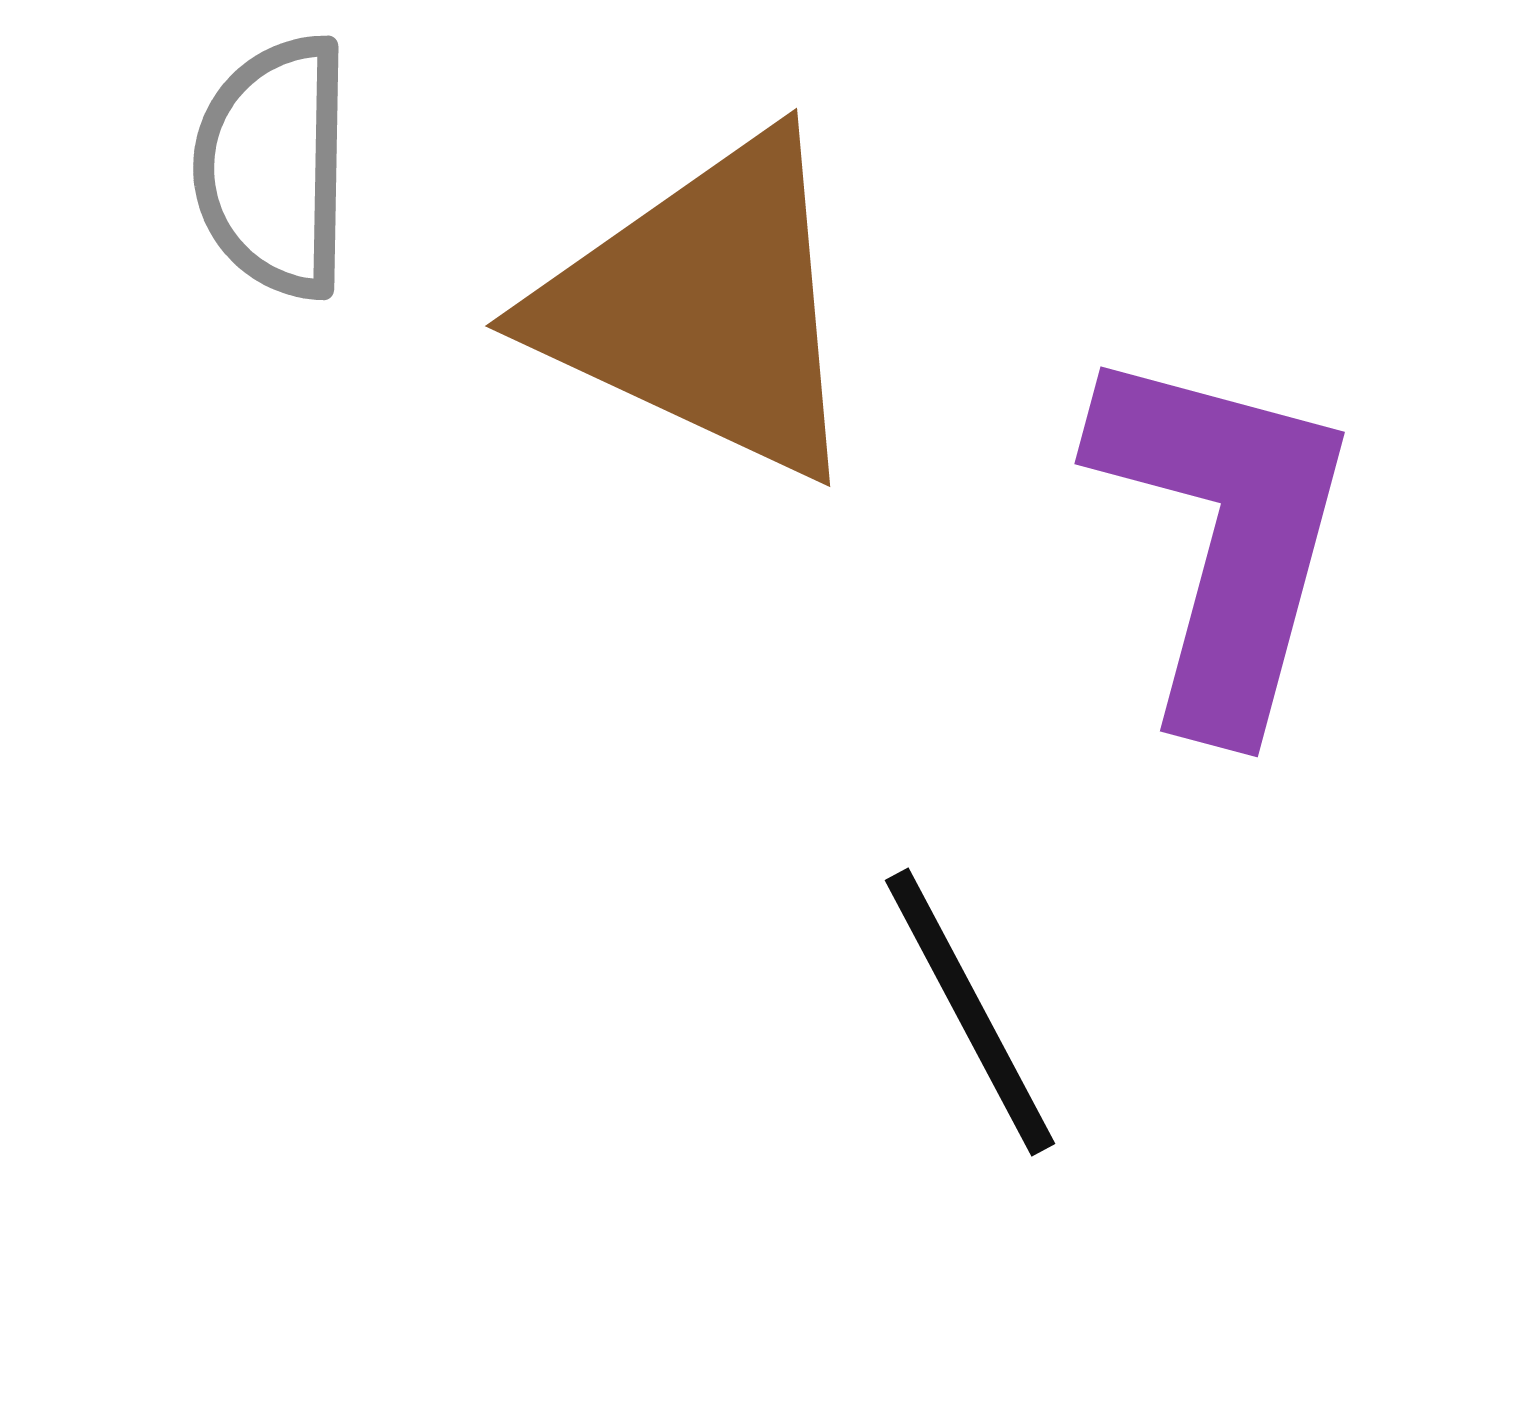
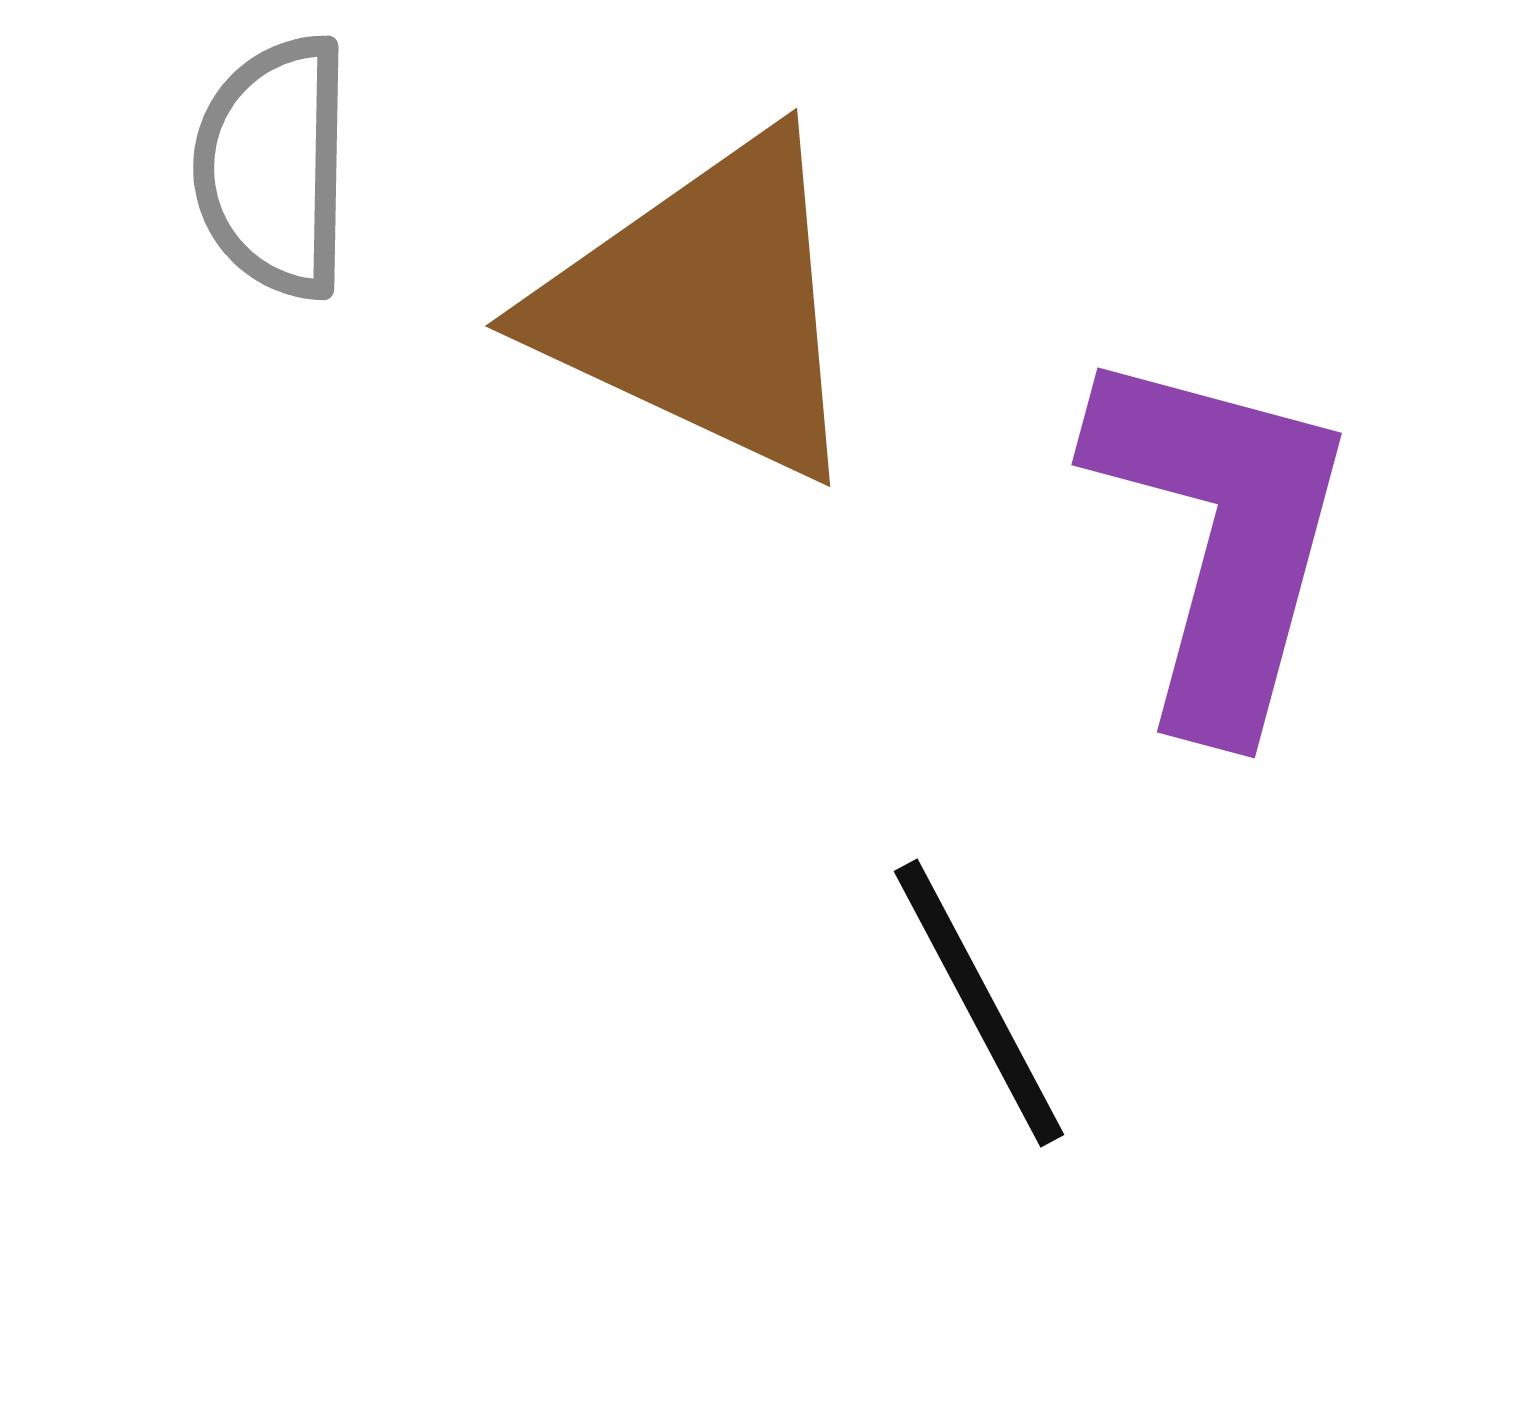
purple L-shape: moved 3 px left, 1 px down
black line: moved 9 px right, 9 px up
